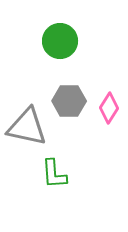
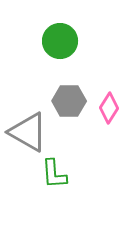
gray triangle: moved 1 px right, 5 px down; rotated 18 degrees clockwise
